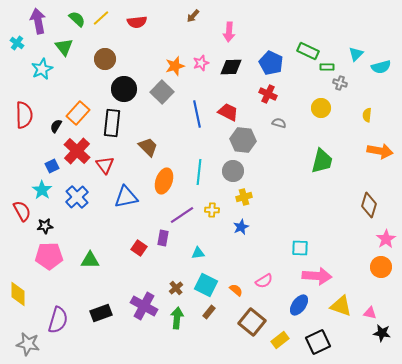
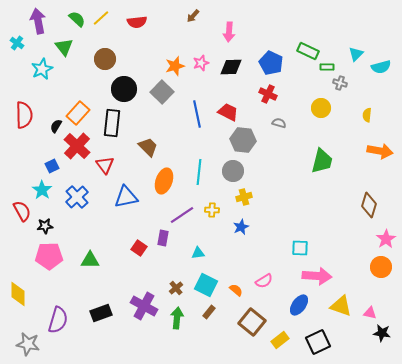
red cross at (77, 151): moved 5 px up
